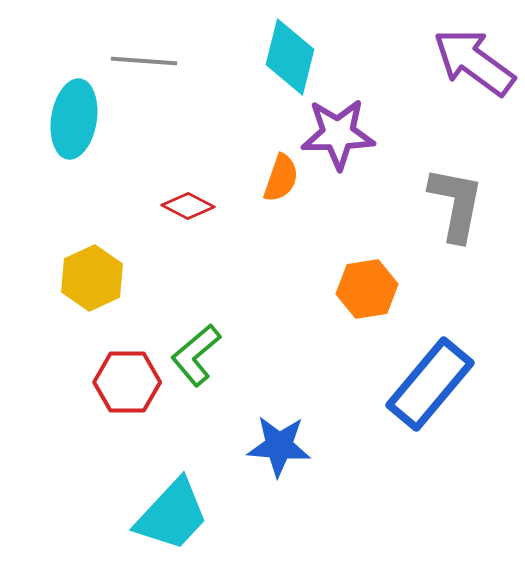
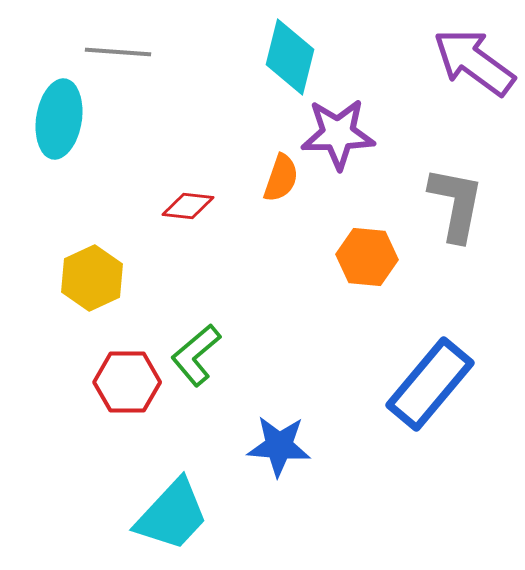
gray line: moved 26 px left, 9 px up
cyan ellipse: moved 15 px left
red diamond: rotated 21 degrees counterclockwise
orange hexagon: moved 32 px up; rotated 14 degrees clockwise
